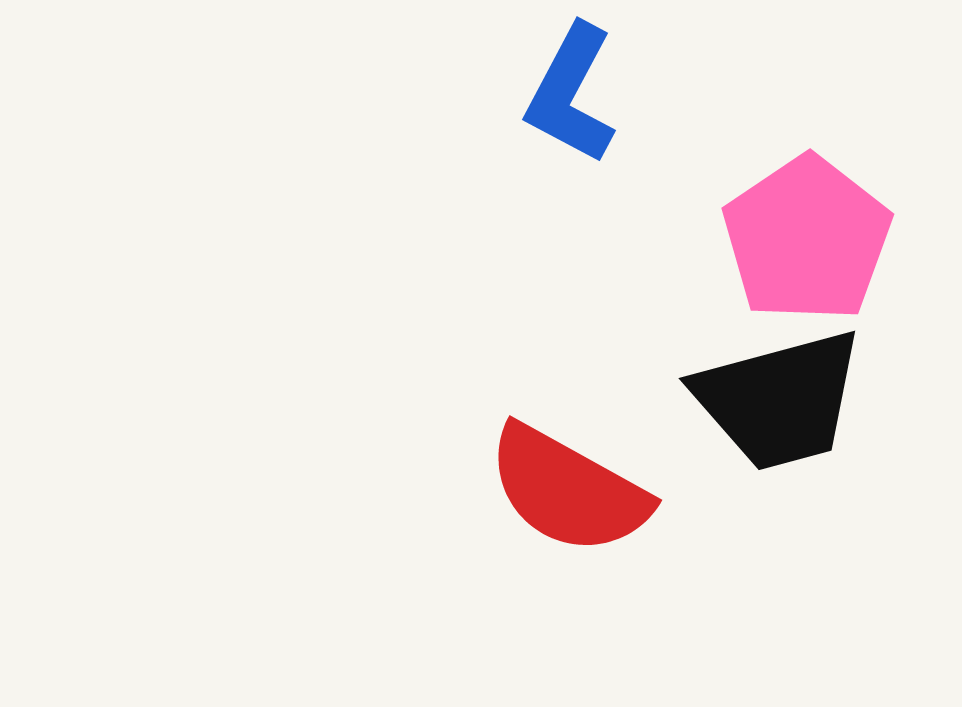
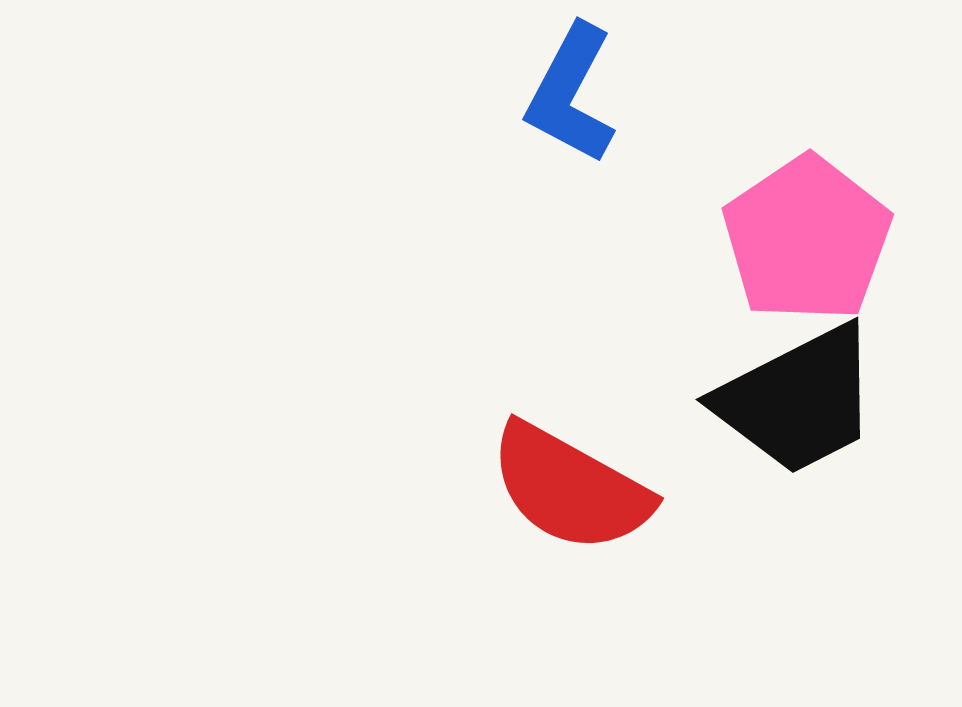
black trapezoid: moved 19 px right; rotated 12 degrees counterclockwise
red semicircle: moved 2 px right, 2 px up
